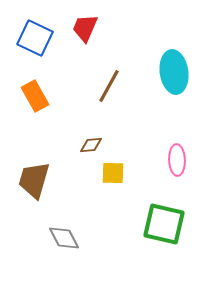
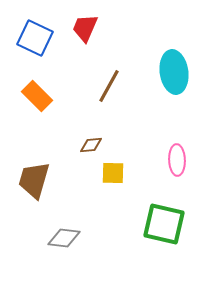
orange rectangle: moved 2 px right; rotated 16 degrees counterclockwise
gray diamond: rotated 56 degrees counterclockwise
